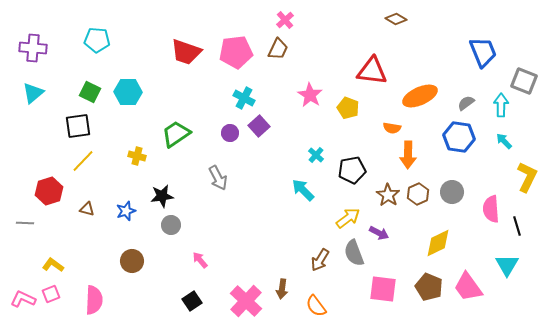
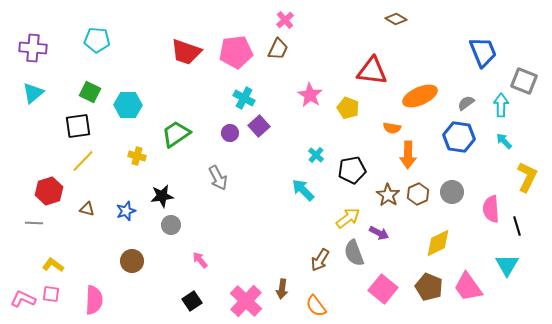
cyan hexagon at (128, 92): moved 13 px down
gray line at (25, 223): moved 9 px right
pink square at (383, 289): rotated 32 degrees clockwise
pink square at (51, 294): rotated 30 degrees clockwise
